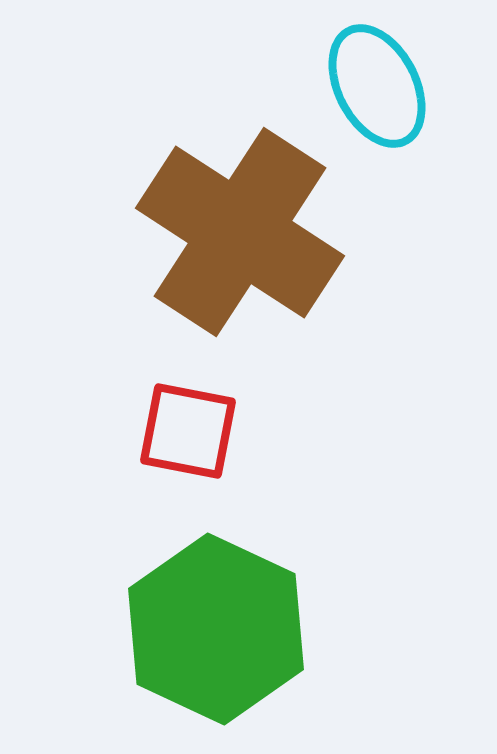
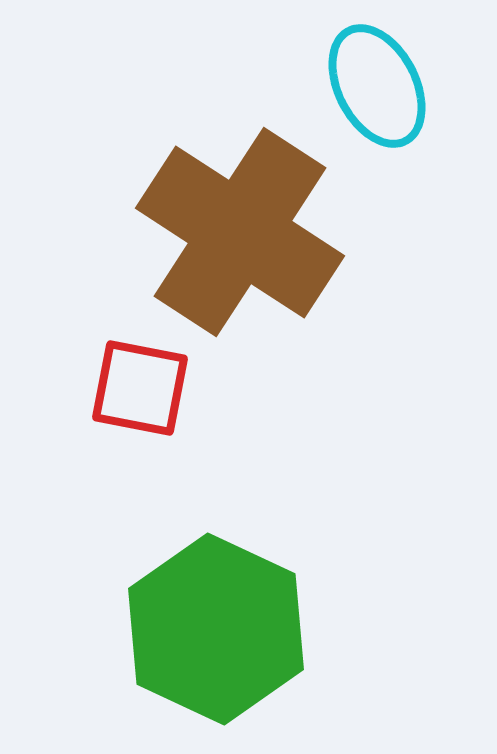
red square: moved 48 px left, 43 px up
